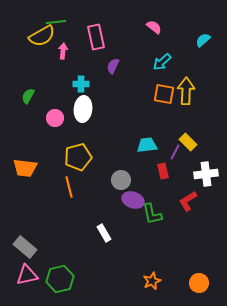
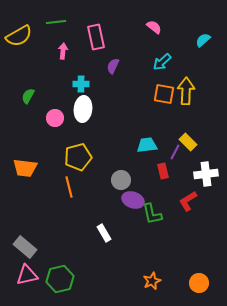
yellow semicircle: moved 23 px left
